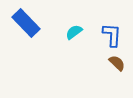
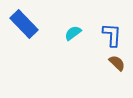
blue rectangle: moved 2 px left, 1 px down
cyan semicircle: moved 1 px left, 1 px down
